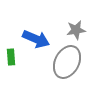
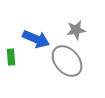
gray ellipse: moved 1 px up; rotated 68 degrees counterclockwise
